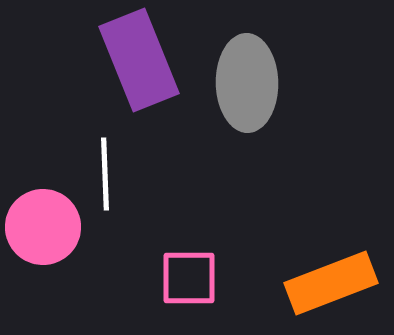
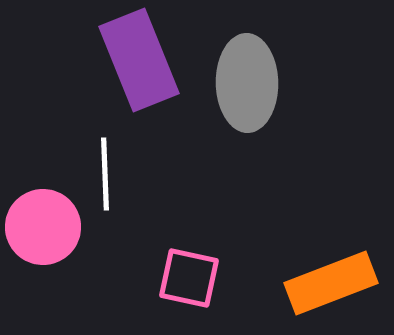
pink square: rotated 12 degrees clockwise
